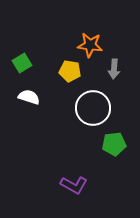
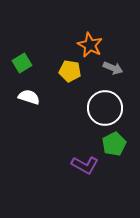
orange star: rotated 20 degrees clockwise
gray arrow: moved 1 px left, 1 px up; rotated 72 degrees counterclockwise
white circle: moved 12 px right
green pentagon: rotated 20 degrees counterclockwise
purple L-shape: moved 11 px right, 20 px up
